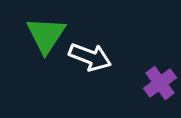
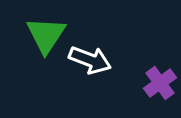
white arrow: moved 3 px down
